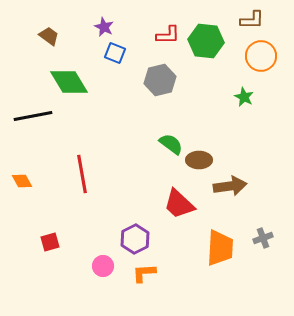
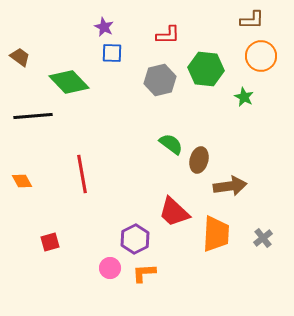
brown trapezoid: moved 29 px left, 21 px down
green hexagon: moved 28 px down
blue square: moved 3 px left; rotated 20 degrees counterclockwise
green diamond: rotated 12 degrees counterclockwise
black line: rotated 6 degrees clockwise
brown ellipse: rotated 75 degrees counterclockwise
red trapezoid: moved 5 px left, 8 px down
gray cross: rotated 18 degrees counterclockwise
orange trapezoid: moved 4 px left, 14 px up
pink circle: moved 7 px right, 2 px down
